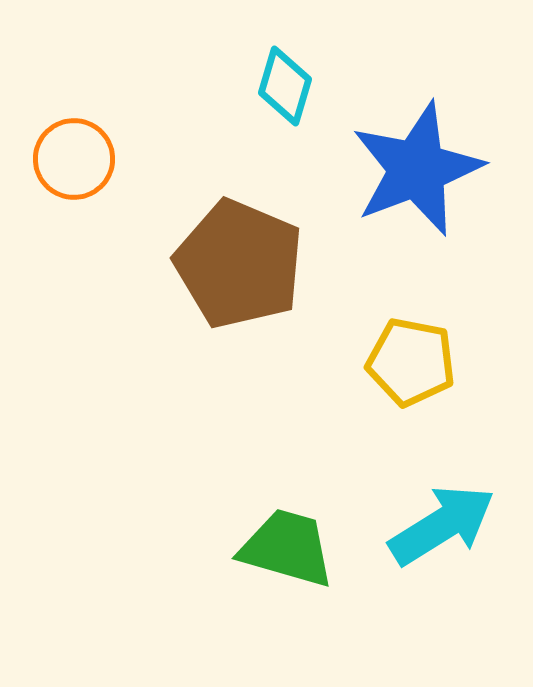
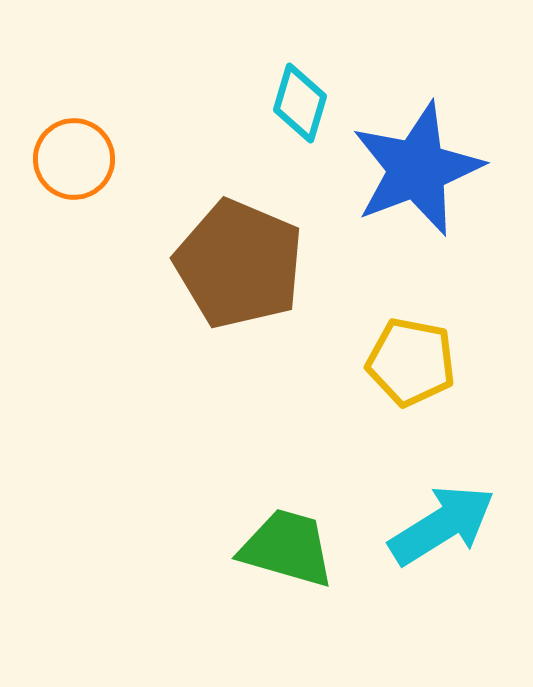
cyan diamond: moved 15 px right, 17 px down
